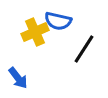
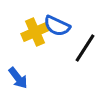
blue semicircle: moved 1 px left, 5 px down; rotated 12 degrees clockwise
black line: moved 1 px right, 1 px up
